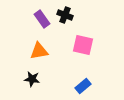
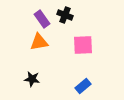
pink square: rotated 15 degrees counterclockwise
orange triangle: moved 9 px up
